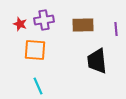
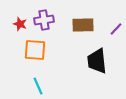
purple line: rotated 48 degrees clockwise
